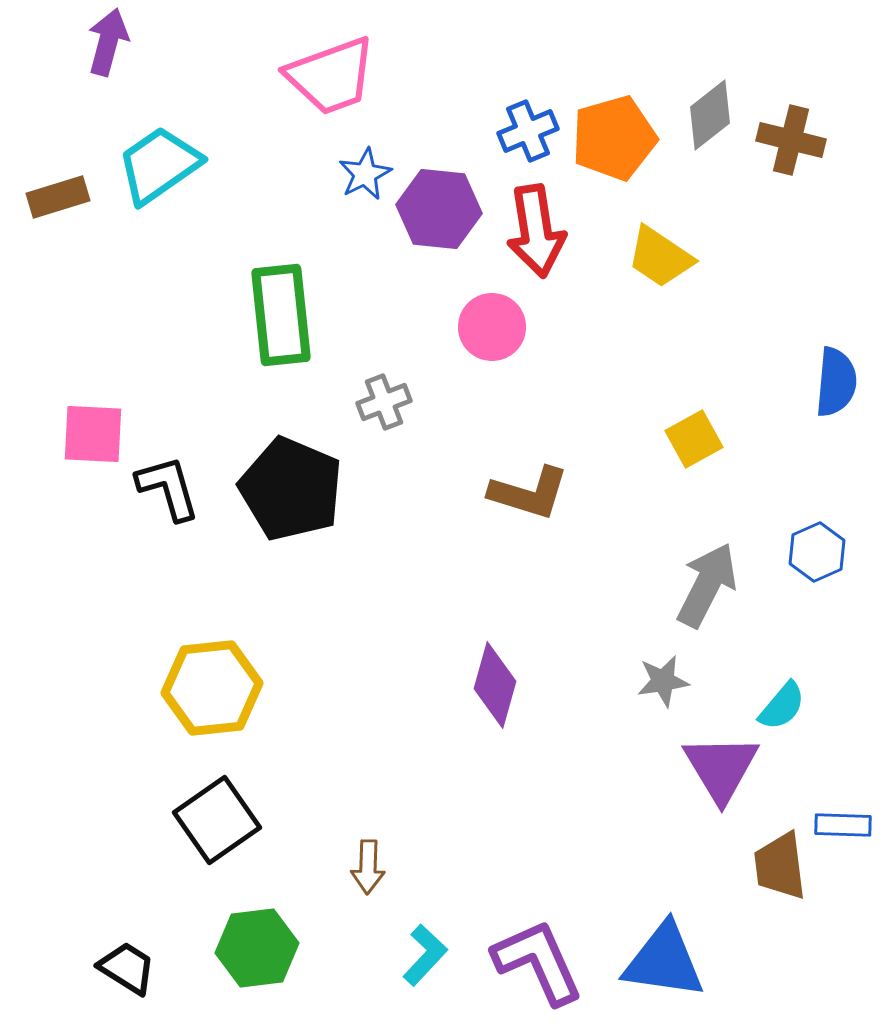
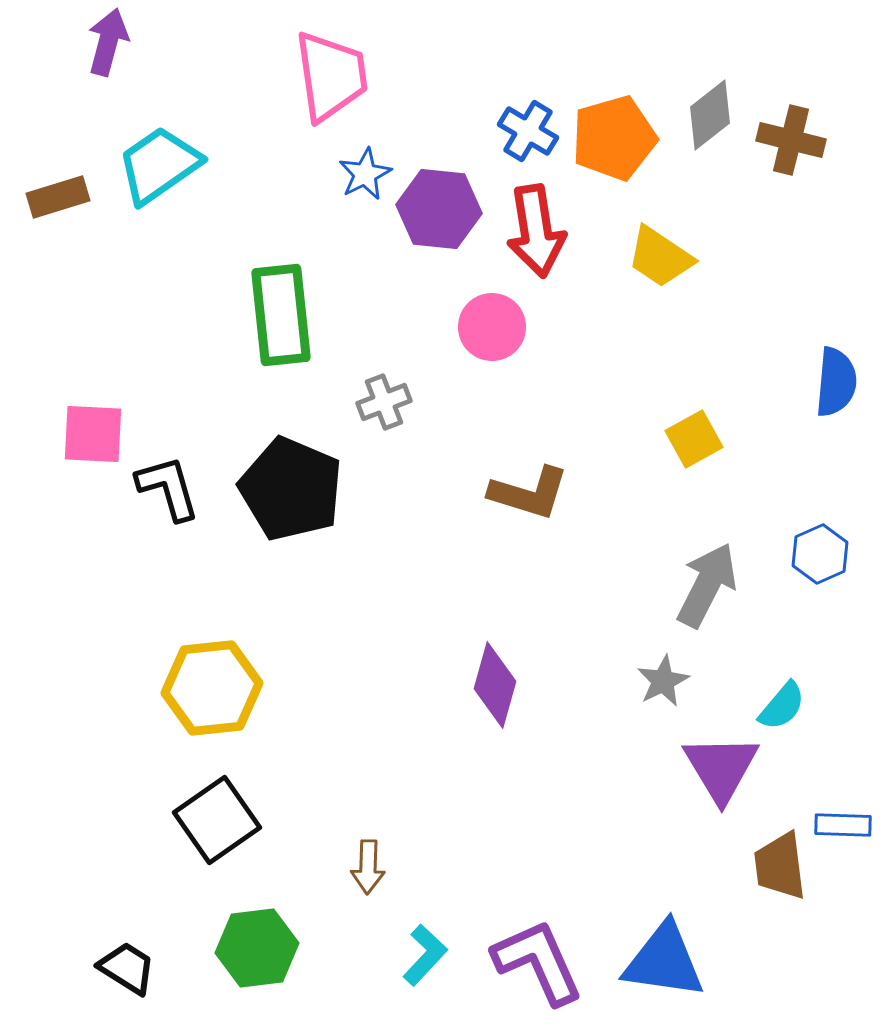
pink trapezoid: rotated 78 degrees counterclockwise
blue cross: rotated 36 degrees counterclockwise
blue hexagon: moved 3 px right, 2 px down
gray star: rotated 18 degrees counterclockwise
